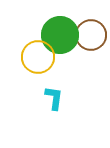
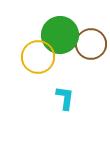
brown circle: moved 9 px down
cyan L-shape: moved 11 px right
